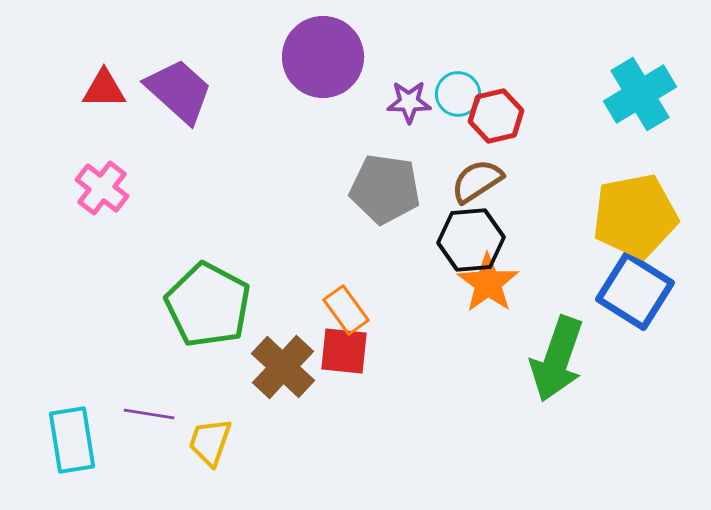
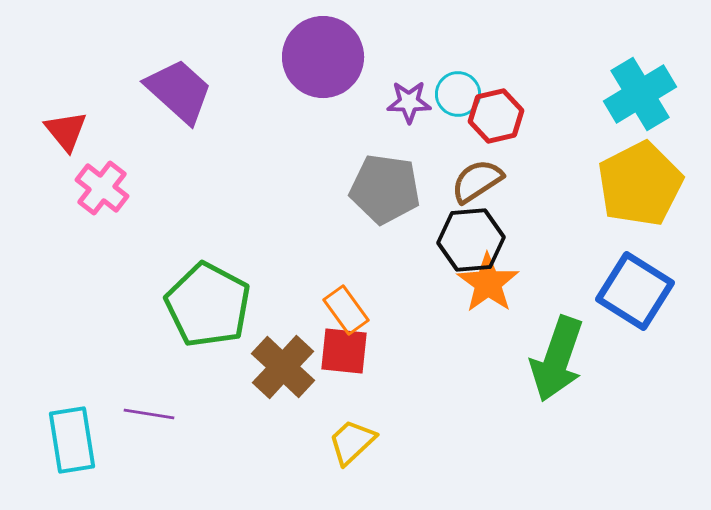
red triangle: moved 38 px left, 42 px down; rotated 51 degrees clockwise
yellow pentagon: moved 5 px right, 32 px up; rotated 16 degrees counterclockwise
yellow trapezoid: moved 142 px right; rotated 28 degrees clockwise
